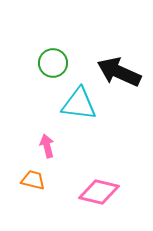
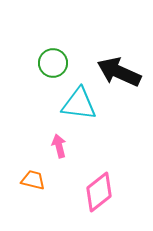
pink arrow: moved 12 px right
pink diamond: rotated 51 degrees counterclockwise
